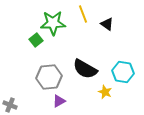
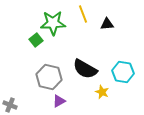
black triangle: rotated 40 degrees counterclockwise
gray hexagon: rotated 20 degrees clockwise
yellow star: moved 3 px left
